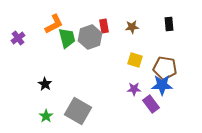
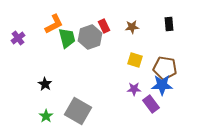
red rectangle: rotated 16 degrees counterclockwise
